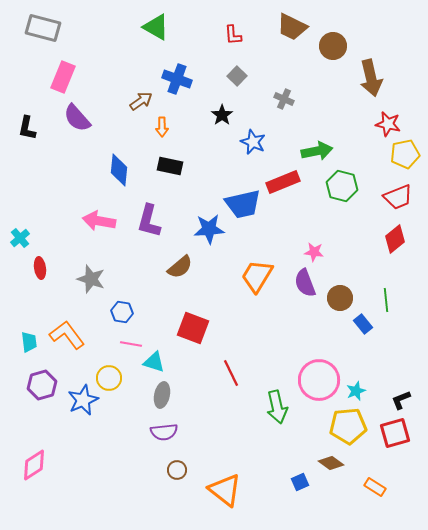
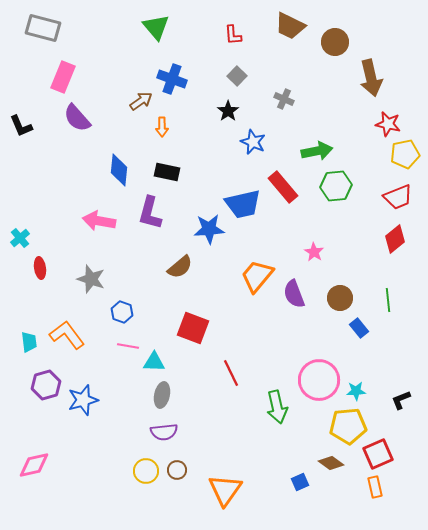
green triangle at (156, 27): rotated 20 degrees clockwise
brown trapezoid at (292, 27): moved 2 px left, 1 px up
brown circle at (333, 46): moved 2 px right, 4 px up
blue cross at (177, 79): moved 5 px left
black star at (222, 115): moved 6 px right, 4 px up
black L-shape at (27, 128): moved 6 px left, 2 px up; rotated 35 degrees counterclockwise
black rectangle at (170, 166): moved 3 px left, 6 px down
red rectangle at (283, 182): moved 5 px down; rotated 72 degrees clockwise
green hexagon at (342, 186): moved 6 px left; rotated 20 degrees counterclockwise
purple L-shape at (149, 221): moved 1 px right, 8 px up
pink star at (314, 252): rotated 24 degrees clockwise
orange trapezoid at (257, 276): rotated 9 degrees clockwise
purple semicircle at (305, 283): moved 11 px left, 11 px down
green line at (386, 300): moved 2 px right
blue hexagon at (122, 312): rotated 10 degrees clockwise
blue rectangle at (363, 324): moved 4 px left, 4 px down
pink line at (131, 344): moved 3 px left, 2 px down
cyan triangle at (154, 362): rotated 15 degrees counterclockwise
yellow circle at (109, 378): moved 37 px right, 93 px down
purple hexagon at (42, 385): moved 4 px right
cyan star at (356, 391): rotated 18 degrees clockwise
blue star at (83, 400): rotated 8 degrees clockwise
red square at (395, 433): moved 17 px left, 21 px down; rotated 8 degrees counterclockwise
pink diamond at (34, 465): rotated 20 degrees clockwise
orange rectangle at (375, 487): rotated 45 degrees clockwise
orange triangle at (225, 490): rotated 27 degrees clockwise
